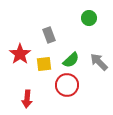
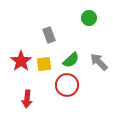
red star: moved 1 px right, 7 px down
